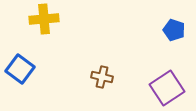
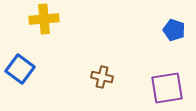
purple square: rotated 24 degrees clockwise
